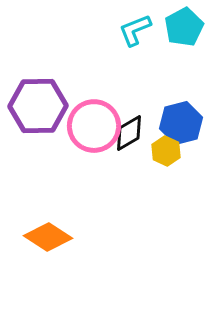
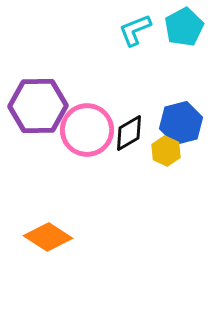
pink circle: moved 7 px left, 4 px down
